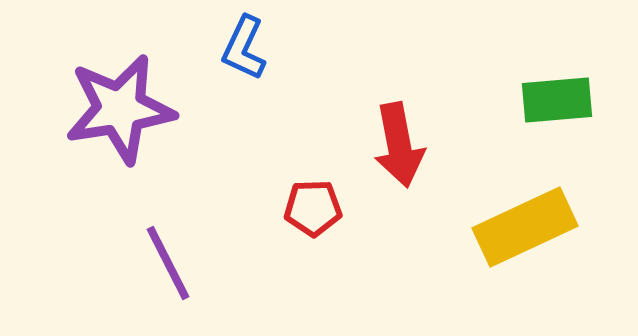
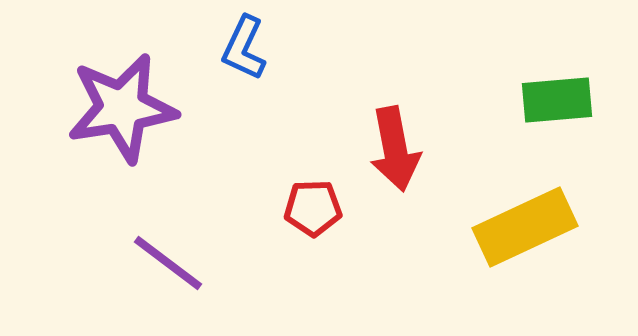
purple star: moved 2 px right, 1 px up
red arrow: moved 4 px left, 4 px down
purple line: rotated 26 degrees counterclockwise
